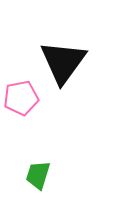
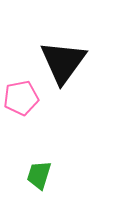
green trapezoid: moved 1 px right
